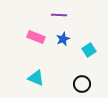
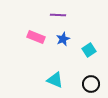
purple line: moved 1 px left
cyan triangle: moved 19 px right, 2 px down
black circle: moved 9 px right
